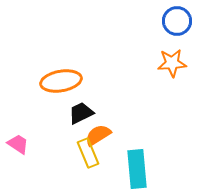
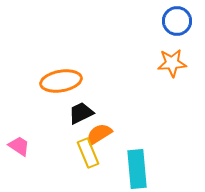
orange semicircle: moved 1 px right, 1 px up
pink trapezoid: moved 1 px right, 2 px down
